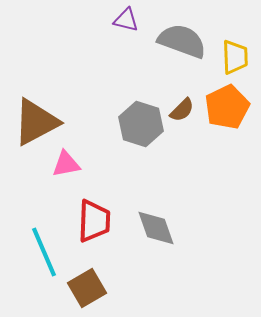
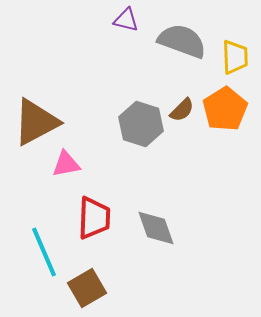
orange pentagon: moved 2 px left, 2 px down; rotated 6 degrees counterclockwise
red trapezoid: moved 3 px up
